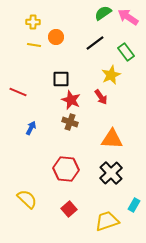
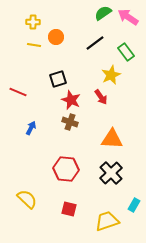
black square: moved 3 px left; rotated 18 degrees counterclockwise
red square: rotated 35 degrees counterclockwise
